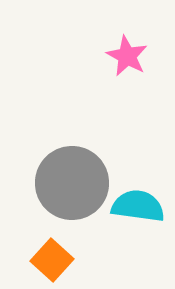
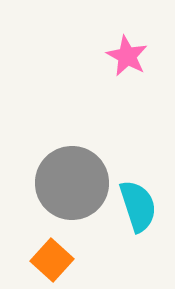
cyan semicircle: rotated 64 degrees clockwise
